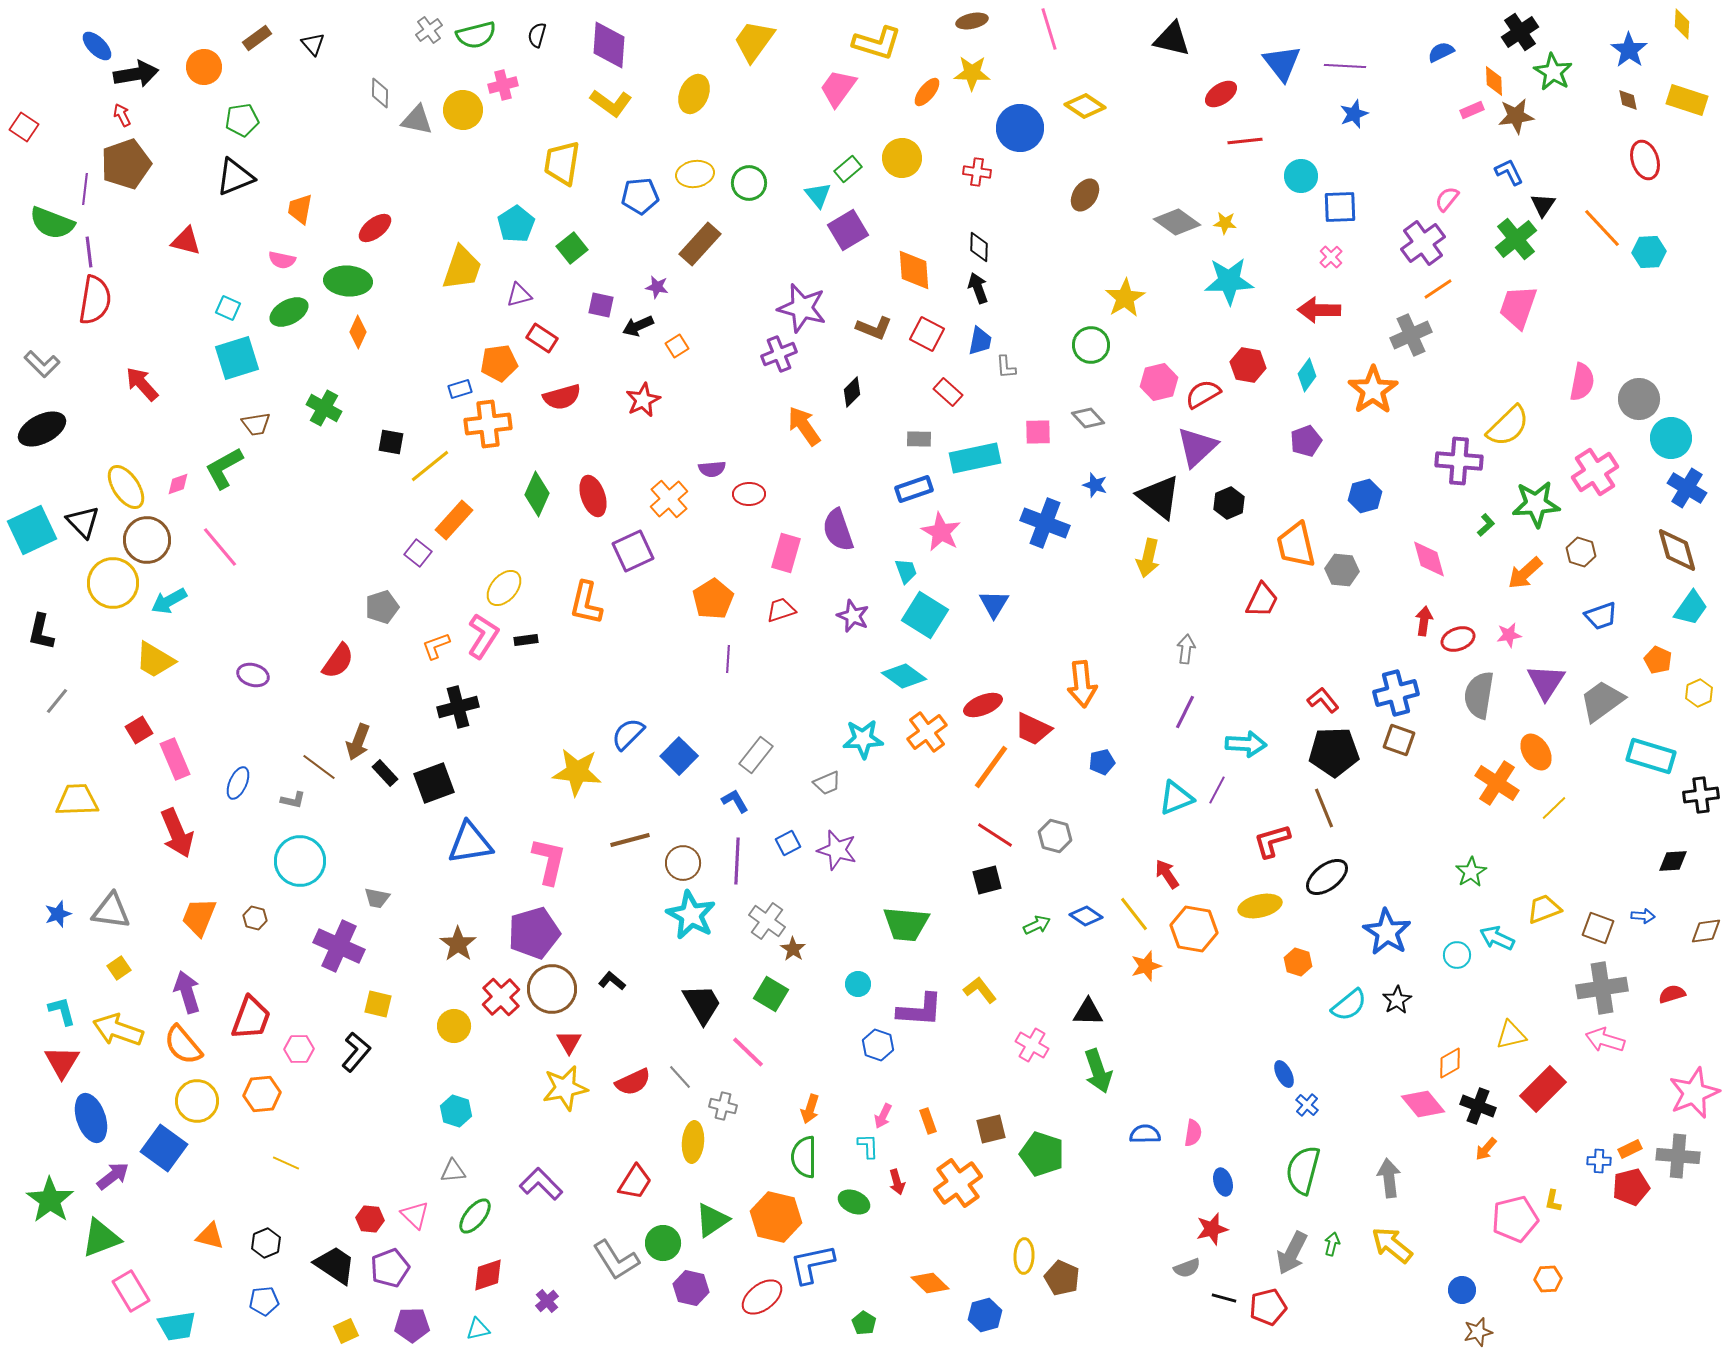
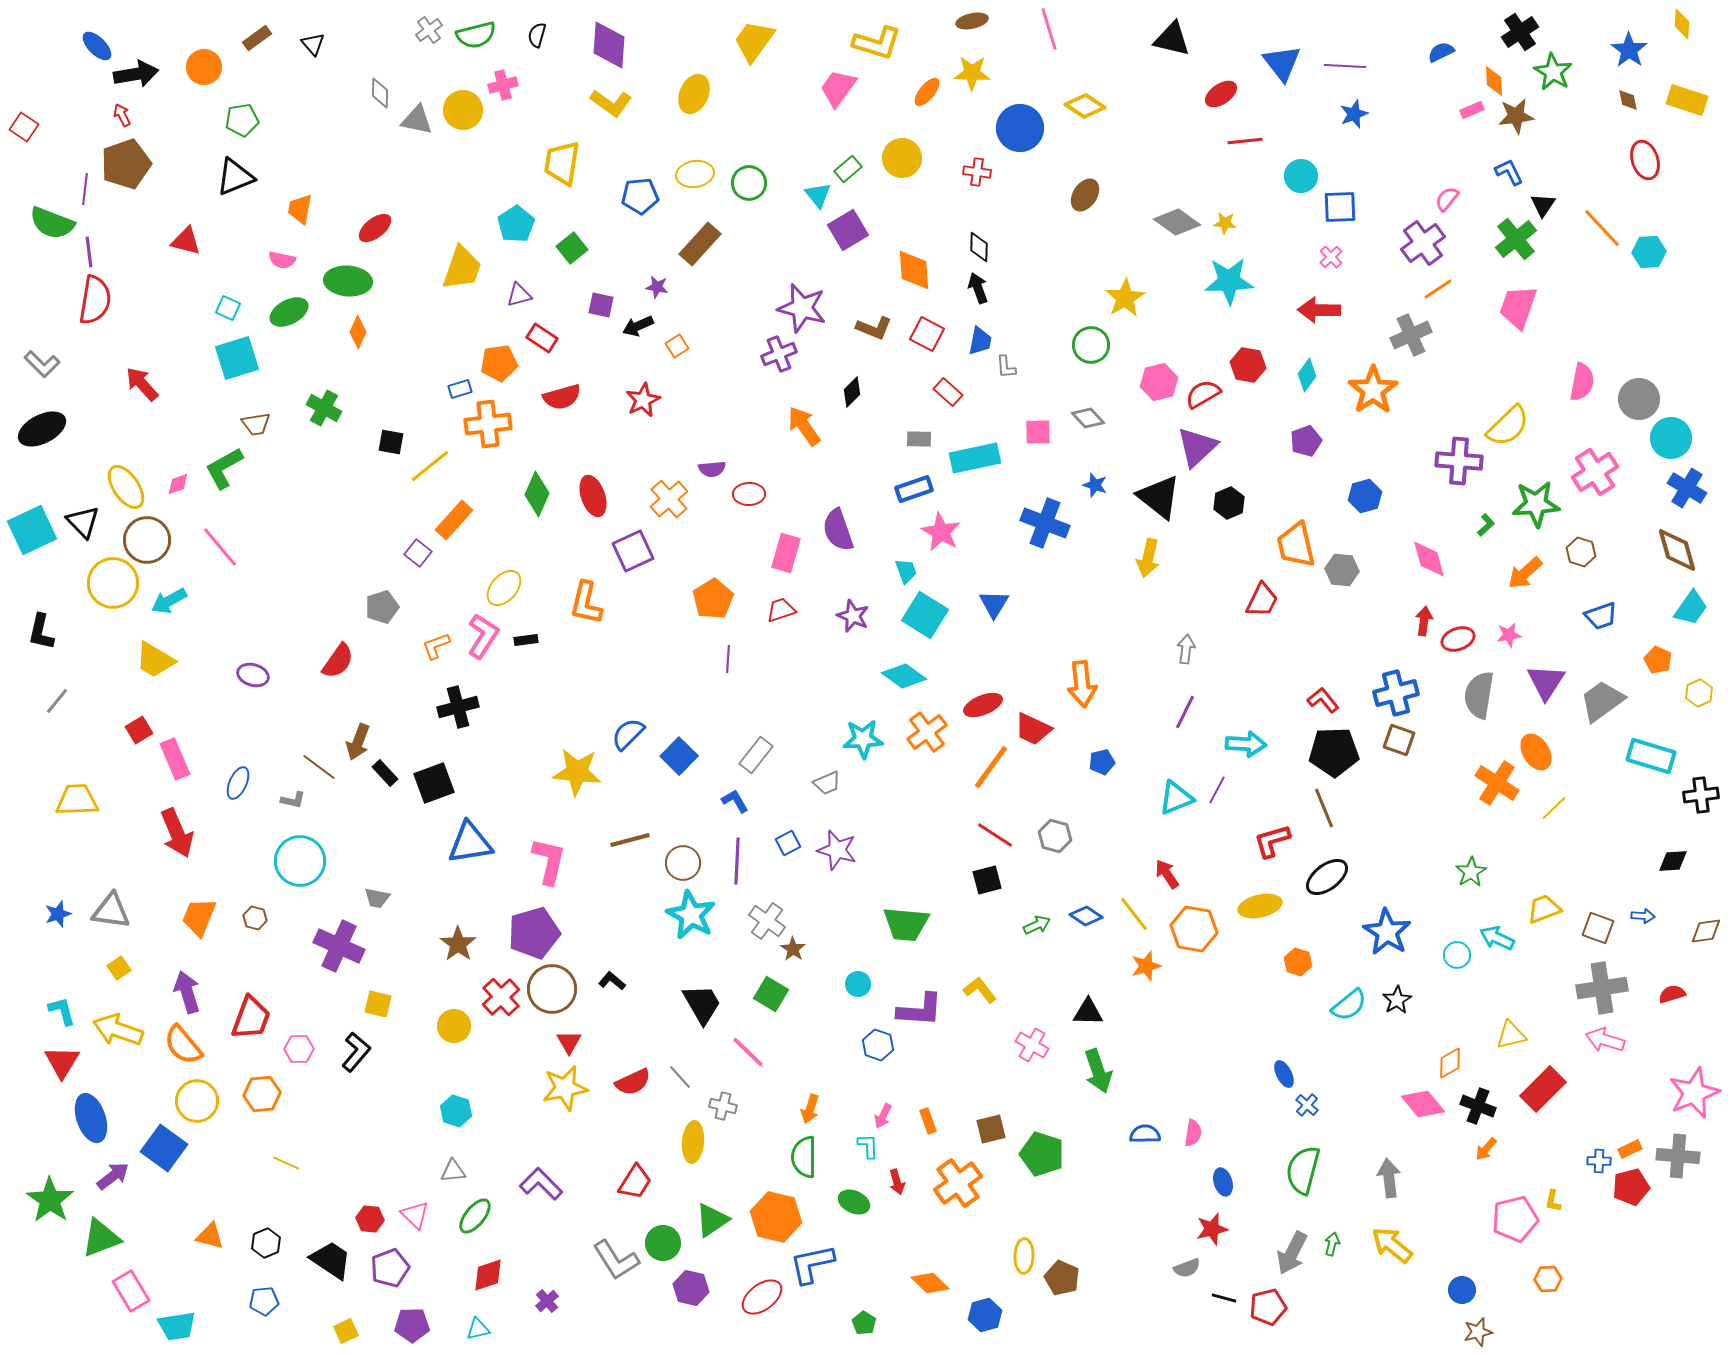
black trapezoid at (335, 1265): moved 4 px left, 5 px up
